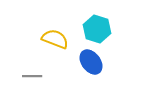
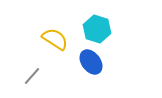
yellow semicircle: rotated 12 degrees clockwise
gray line: rotated 48 degrees counterclockwise
